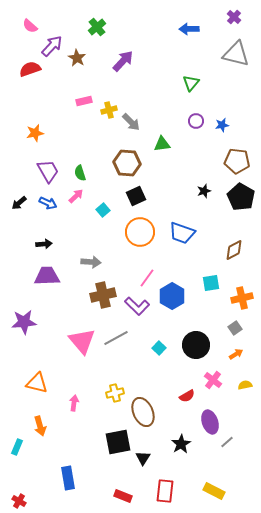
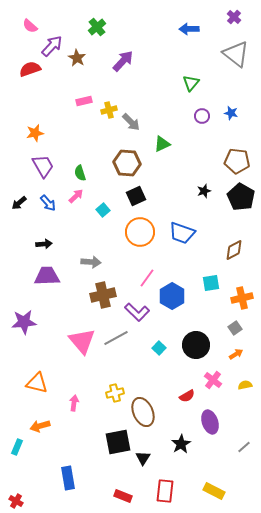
gray triangle at (236, 54): rotated 24 degrees clockwise
purple circle at (196, 121): moved 6 px right, 5 px up
blue star at (222, 125): moved 9 px right, 12 px up; rotated 24 degrees clockwise
green triangle at (162, 144): rotated 18 degrees counterclockwise
purple trapezoid at (48, 171): moved 5 px left, 5 px up
blue arrow at (48, 203): rotated 24 degrees clockwise
purple L-shape at (137, 306): moved 6 px down
orange arrow at (40, 426): rotated 90 degrees clockwise
gray line at (227, 442): moved 17 px right, 5 px down
red cross at (19, 501): moved 3 px left
